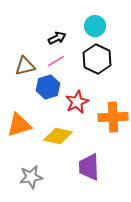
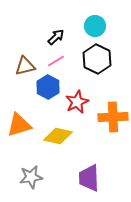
black arrow: moved 1 px left, 1 px up; rotated 18 degrees counterclockwise
blue hexagon: rotated 15 degrees counterclockwise
purple trapezoid: moved 11 px down
